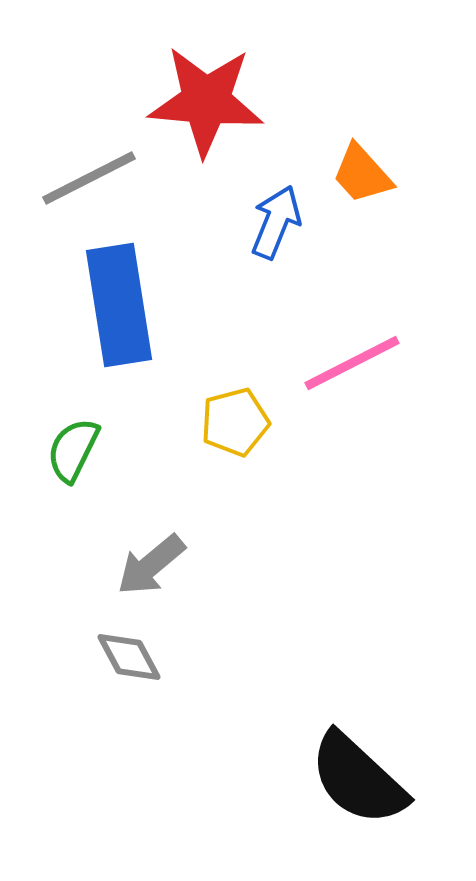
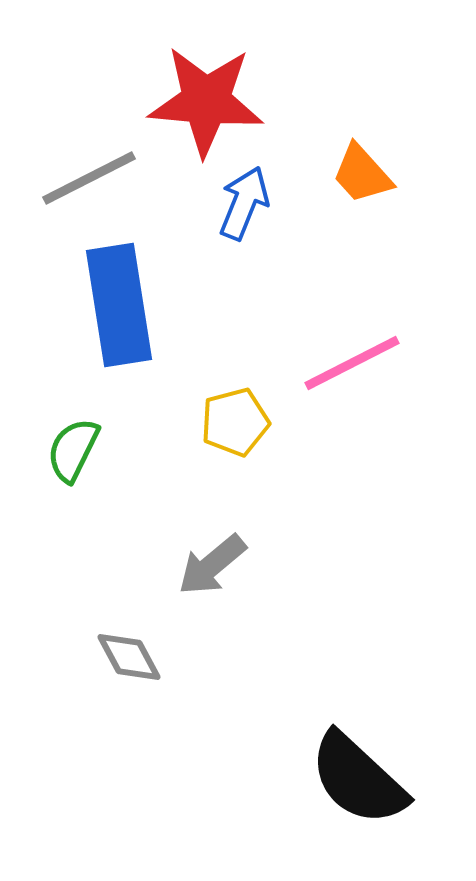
blue arrow: moved 32 px left, 19 px up
gray arrow: moved 61 px right
